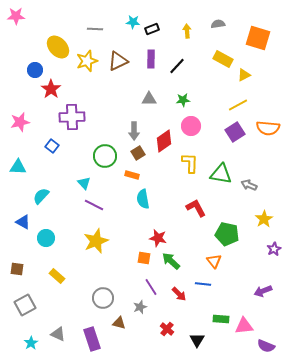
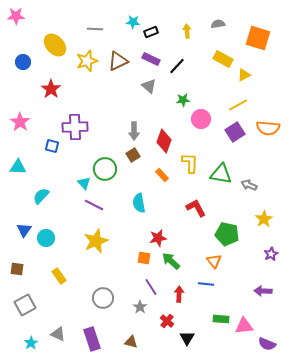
black rectangle at (152, 29): moved 1 px left, 3 px down
yellow ellipse at (58, 47): moved 3 px left, 2 px up
purple rectangle at (151, 59): rotated 66 degrees counterclockwise
blue circle at (35, 70): moved 12 px left, 8 px up
gray triangle at (149, 99): moved 13 px up; rotated 42 degrees clockwise
purple cross at (72, 117): moved 3 px right, 10 px down
pink star at (20, 122): rotated 24 degrees counterclockwise
pink circle at (191, 126): moved 10 px right, 7 px up
red diamond at (164, 141): rotated 35 degrees counterclockwise
blue square at (52, 146): rotated 24 degrees counterclockwise
brown square at (138, 153): moved 5 px left, 2 px down
green circle at (105, 156): moved 13 px down
orange rectangle at (132, 175): moved 30 px right; rotated 32 degrees clockwise
cyan semicircle at (143, 199): moved 4 px left, 4 px down
blue triangle at (23, 222): moved 1 px right, 8 px down; rotated 35 degrees clockwise
red star at (158, 238): rotated 24 degrees counterclockwise
purple star at (274, 249): moved 3 px left, 5 px down
yellow rectangle at (57, 276): moved 2 px right; rotated 14 degrees clockwise
blue line at (203, 284): moved 3 px right
purple arrow at (263, 291): rotated 24 degrees clockwise
red arrow at (179, 294): rotated 133 degrees counterclockwise
gray star at (140, 307): rotated 16 degrees counterclockwise
brown triangle at (119, 323): moved 12 px right, 19 px down
red cross at (167, 329): moved 8 px up
black triangle at (197, 340): moved 10 px left, 2 px up
purple semicircle at (266, 346): moved 1 px right, 2 px up
